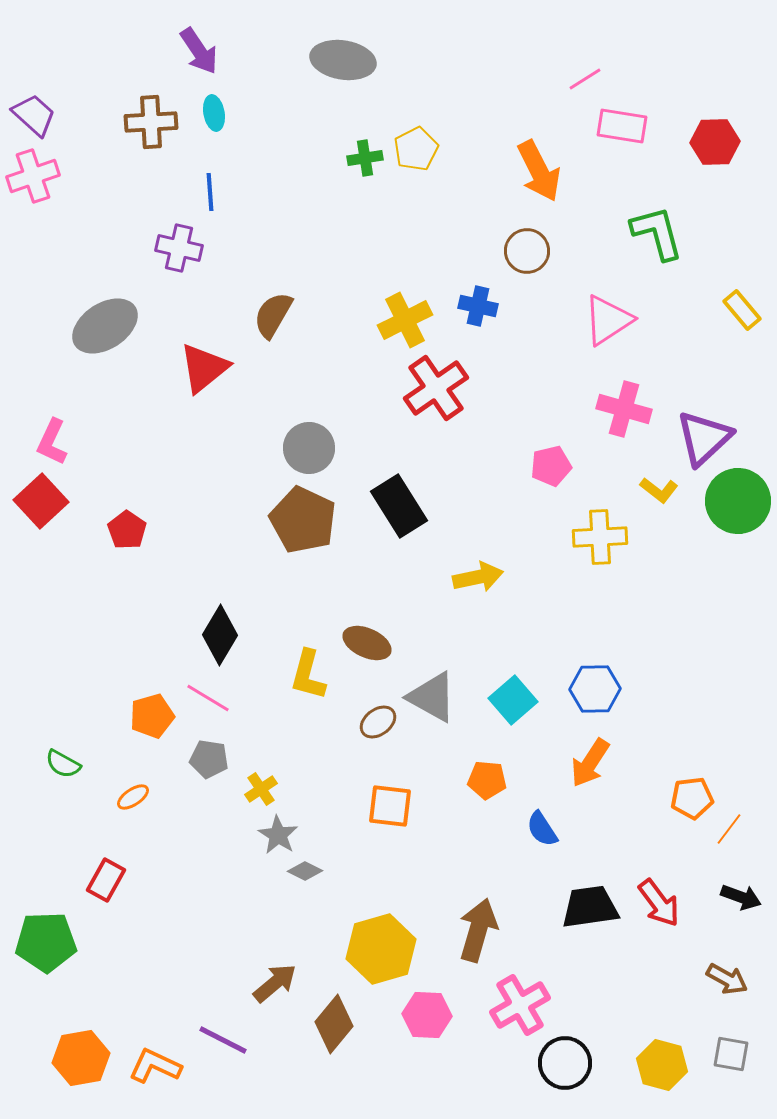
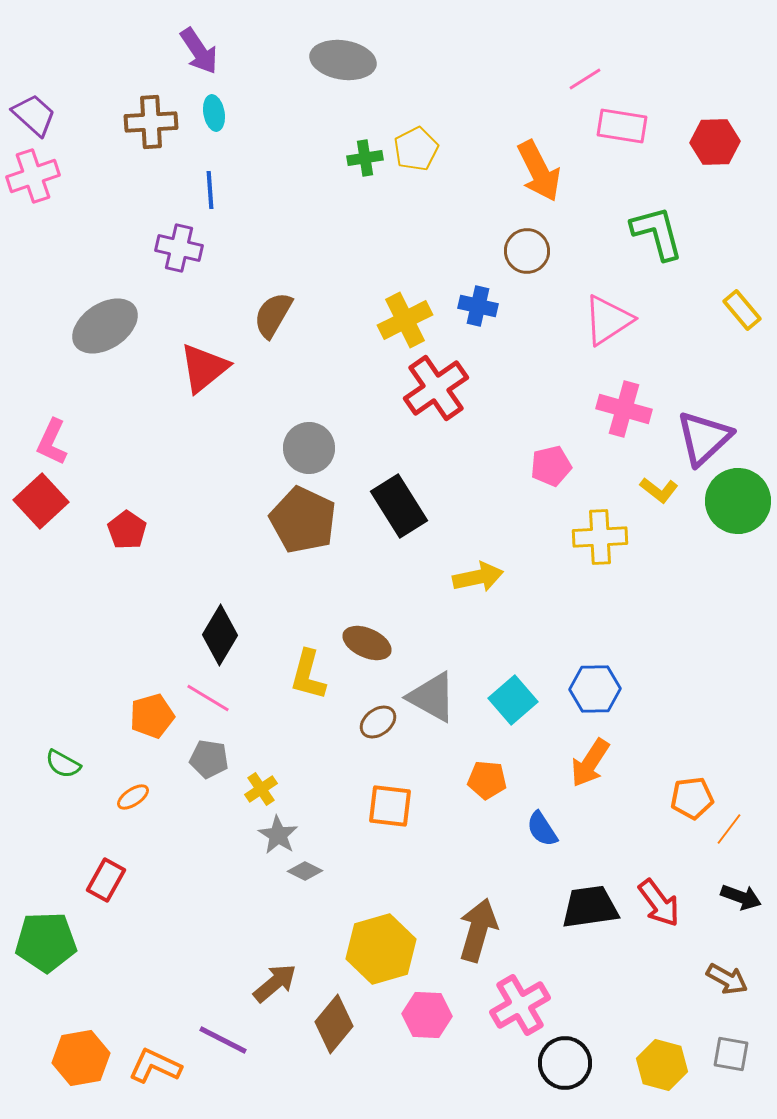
blue line at (210, 192): moved 2 px up
